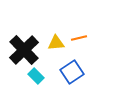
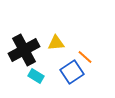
orange line: moved 6 px right, 19 px down; rotated 56 degrees clockwise
black cross: rotated 16 degrees clockwise
cyan rectangle: rotated 14 degrees counterclockwise
